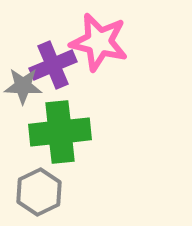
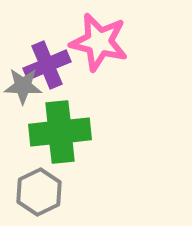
purple cross: moved 6 px left
